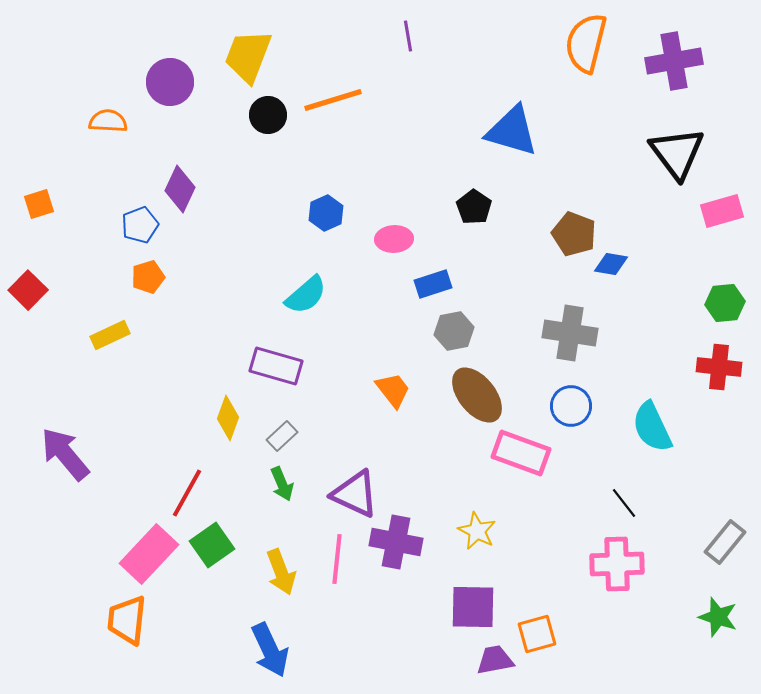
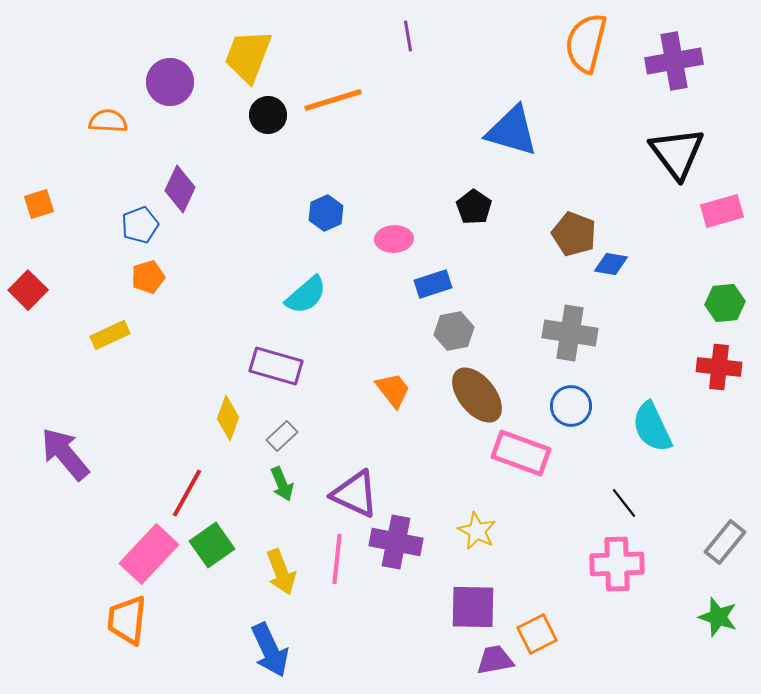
orange square at (537, 634): rotated 12 degrees counterclockwise
